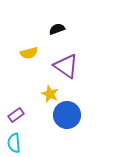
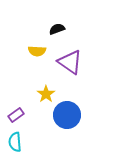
yellow semicircle: moved 8 px right, 2 px up; rotated 18 degrees clockwise
purple triangle: moved 4 px right, 4 px up
yellow star: moved 4 px left; rotated 12 degrees clockwise
cyan semicircle: moved 1 px right, 1 px up
